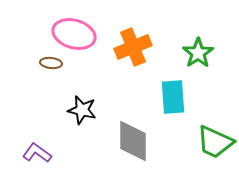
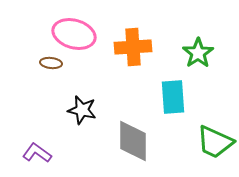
orange cross: rotated 18 degrees clockwise
